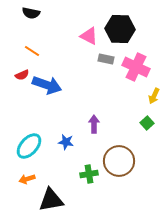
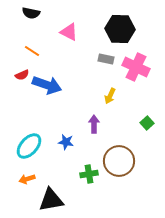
pink triangle: moved 20 px left, 4 px up
yellow arrow: moved 44 px left
